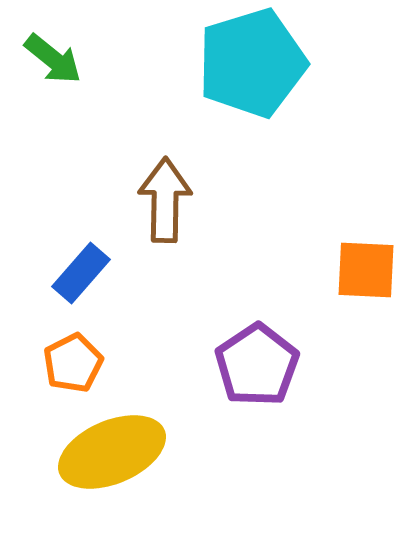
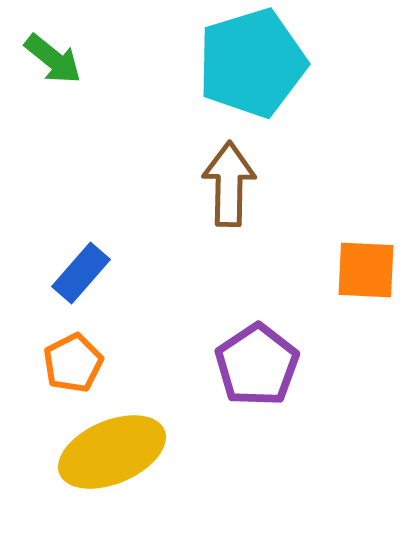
brown arrow: moved 64 px right, 16 px up
